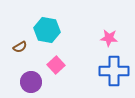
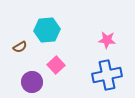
cyan hexagon: rotated 15 degrees counterclockwise
pink star: moved 2 px left, 2 px down
blue cross: moved 7 px left, 4 px down; rotated 12 degrees counterclockwise
purple circle: moved 1 px right
